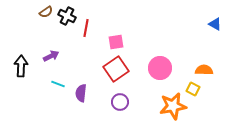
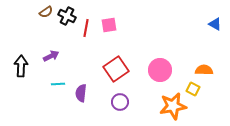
pink square: moved 7 px left, 17 px up
pink circle: moved 2 px down
cyan line: rotated 24 degrees counterclockwise
